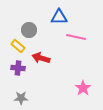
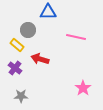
blue triangle: moved 11 px left, 5 px up
gray circle: moved 1 px left
yellow rectangle: moved 1 px left, 1 px up
red arrow: moved 1 px left, 1 px down
purple cross: moved 3 px left; rotated 32 degrees clockwise
gray star: moved 2 px up
